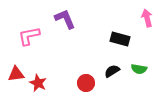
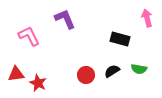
pink L-shape: rotated 75 degrees clockwise
red circle: moved 8 px up
